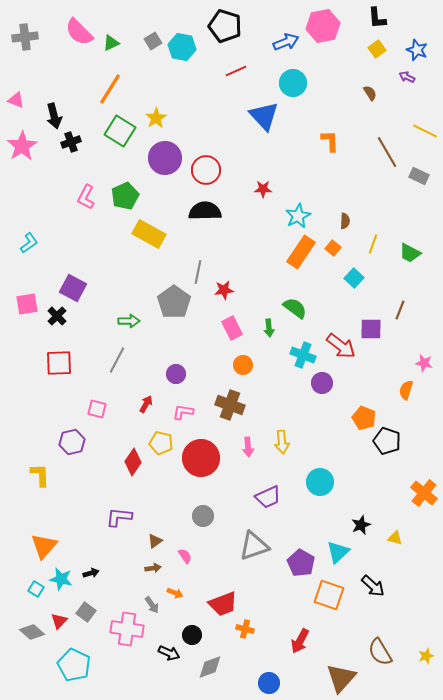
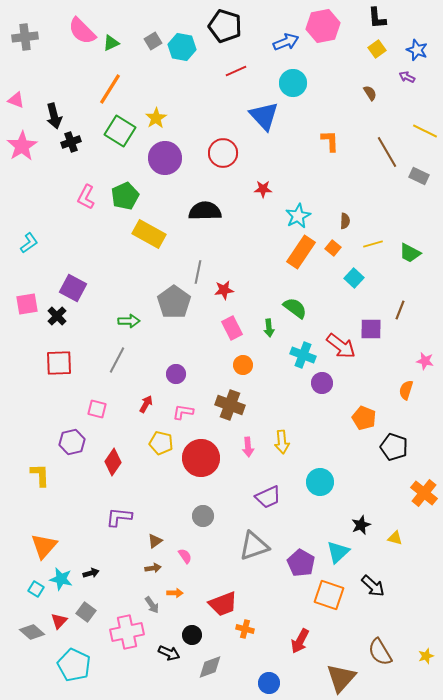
pink semicircle at (79, 32): moved 3 px right, 1 px up
red circle at (206, 170): moved 17 px right, 17 px up
yellow line at (373, 244): rotated 54 degrees clockwise
pink star at (424, 363): moved 1 px right, 2 px up
black pentagon at (387, 441): moved 7 px right, 6 px down
red diamond at (133, 462): moved 20 px left
orange arrow at (175, 593): rotated 21 degrees counterclockwise
pink cross at (127, 629): moved 3 px down; rotated 20 degrees counterclockwise
